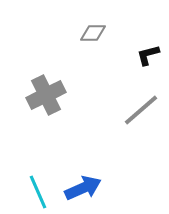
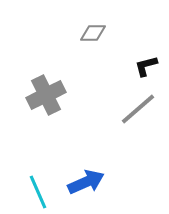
black L-shape: moved 2 px left, 11 px down
gray line: moved 3 px left, 1 px up
blue arrow: moved 3 px right, 6 px up
